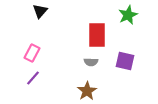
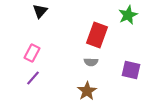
red rectangle: rotated 20 degrees clockwise
purple square: moved 6 px right, 9 px down
